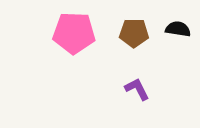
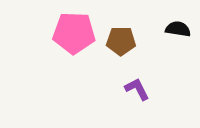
brown pentagon: moved 13 px left, 8 px down
